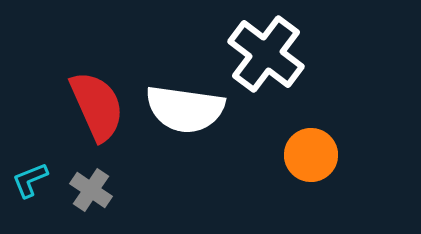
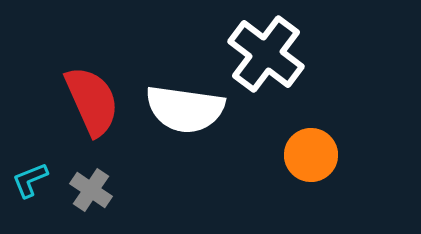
red semicircle: moved 5 px left, 5 px up
